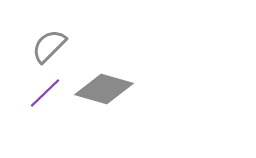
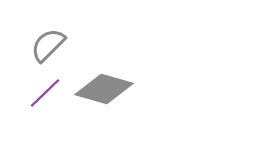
gray semicircle: moved 1 px left, 1 px up
